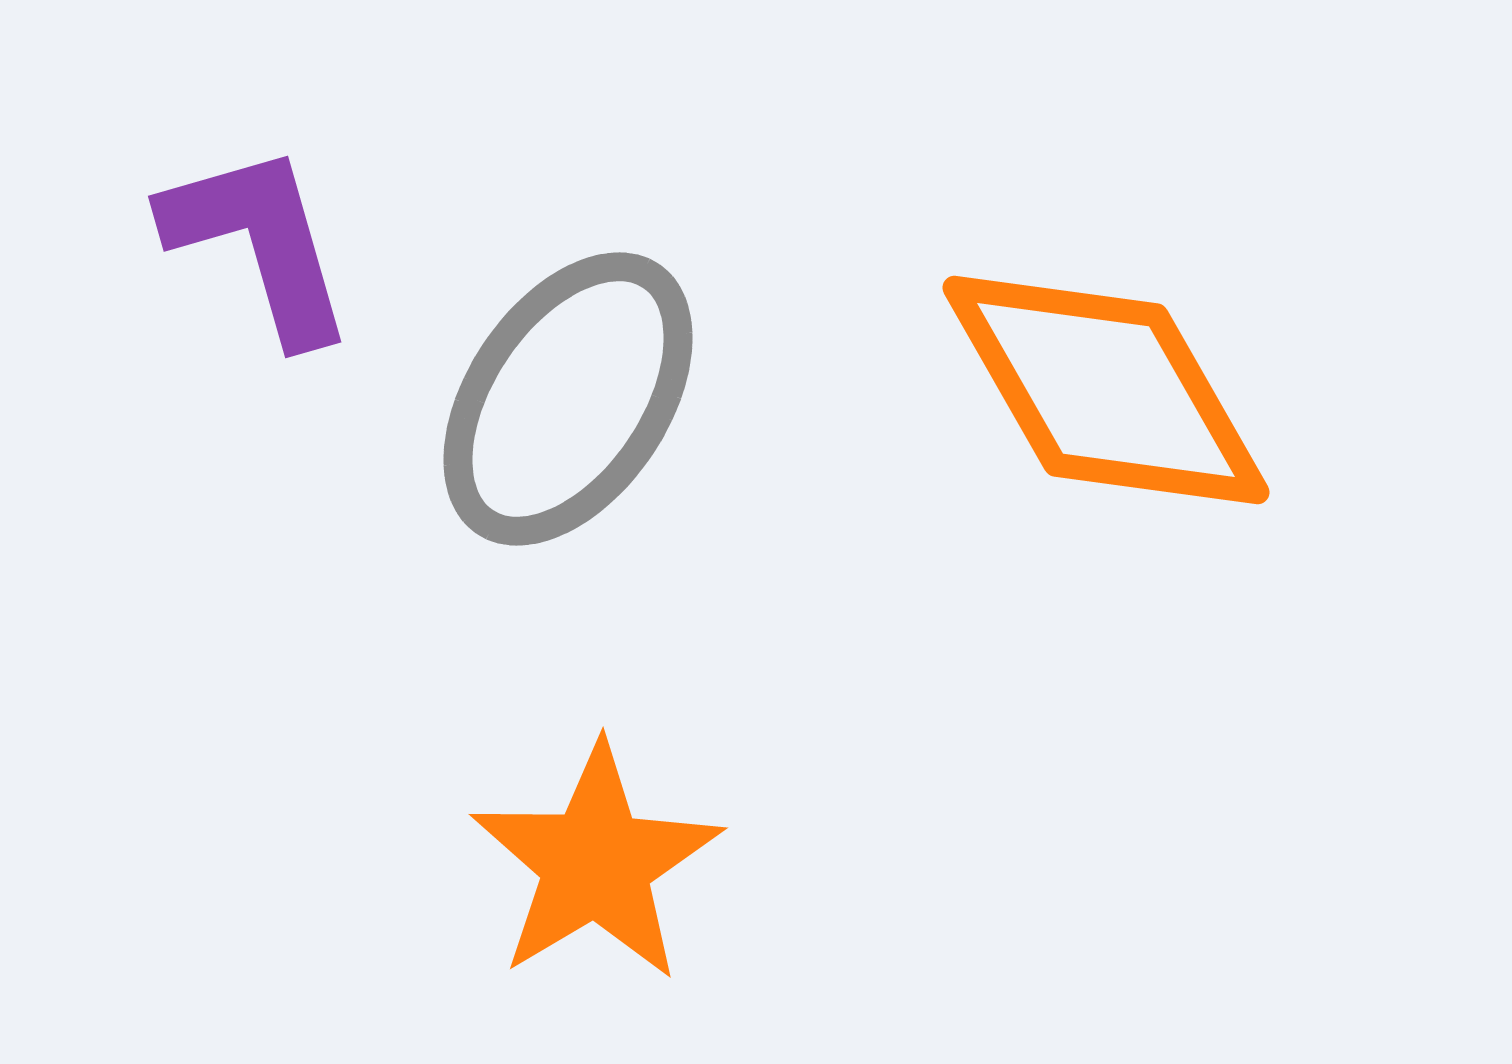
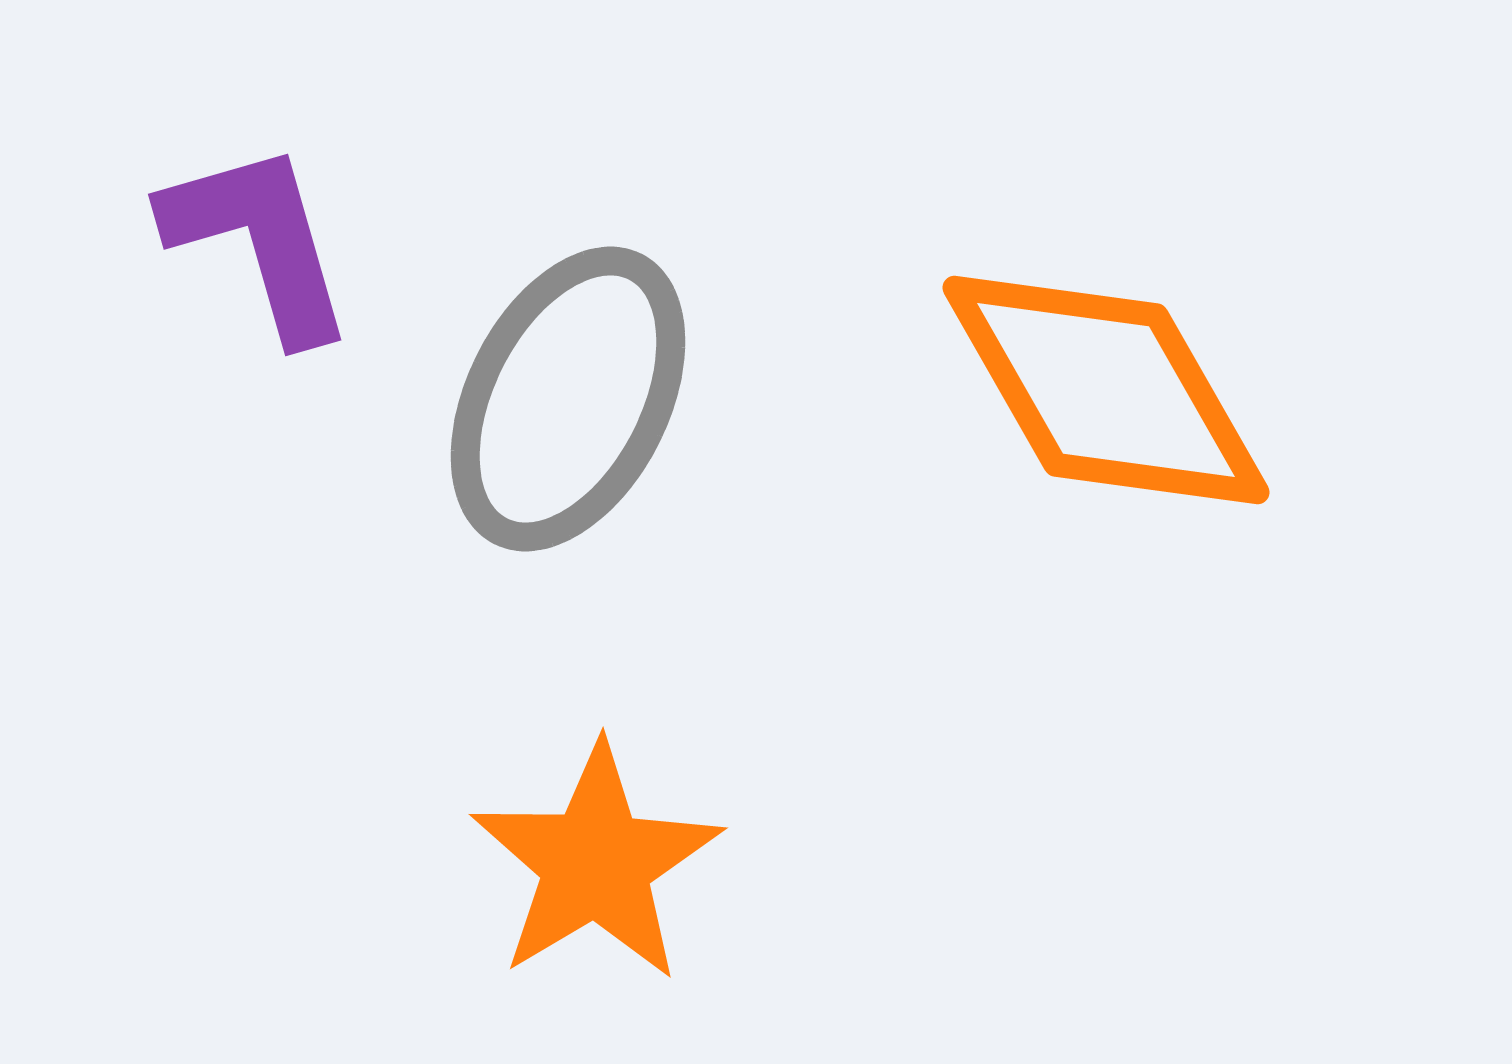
purple L-shape: moved 2 px up
gray ellipse: rotated 7 degrees counterclockwise
